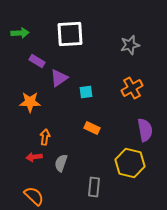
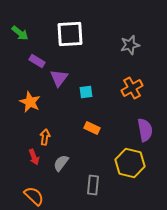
green arrow: rotated 42 degrees clockwise
purple triangle: rotated 18 degrees counterclockwise
orange star: rotated 25 degrees clockwise
red arrow: rotated 105 degrees counterclockwise
gray semicircle: rotated 18 degrees clockwise
gray rectangle: moved 1 px left, 2 px up
